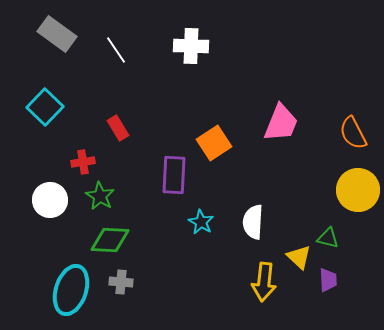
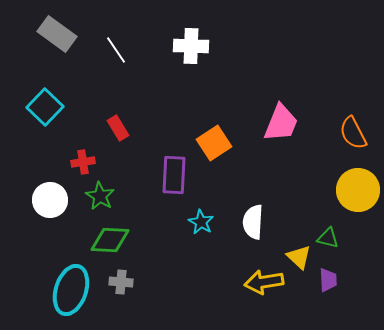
yellow arrow: rotated 75 degrees clockwise
